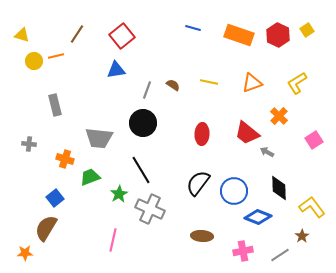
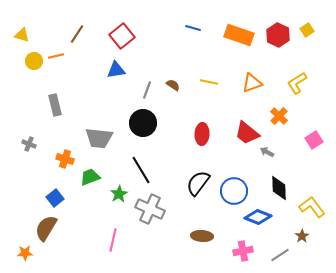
gray cross at (29, 144): rotated 16 degrees clockwise
